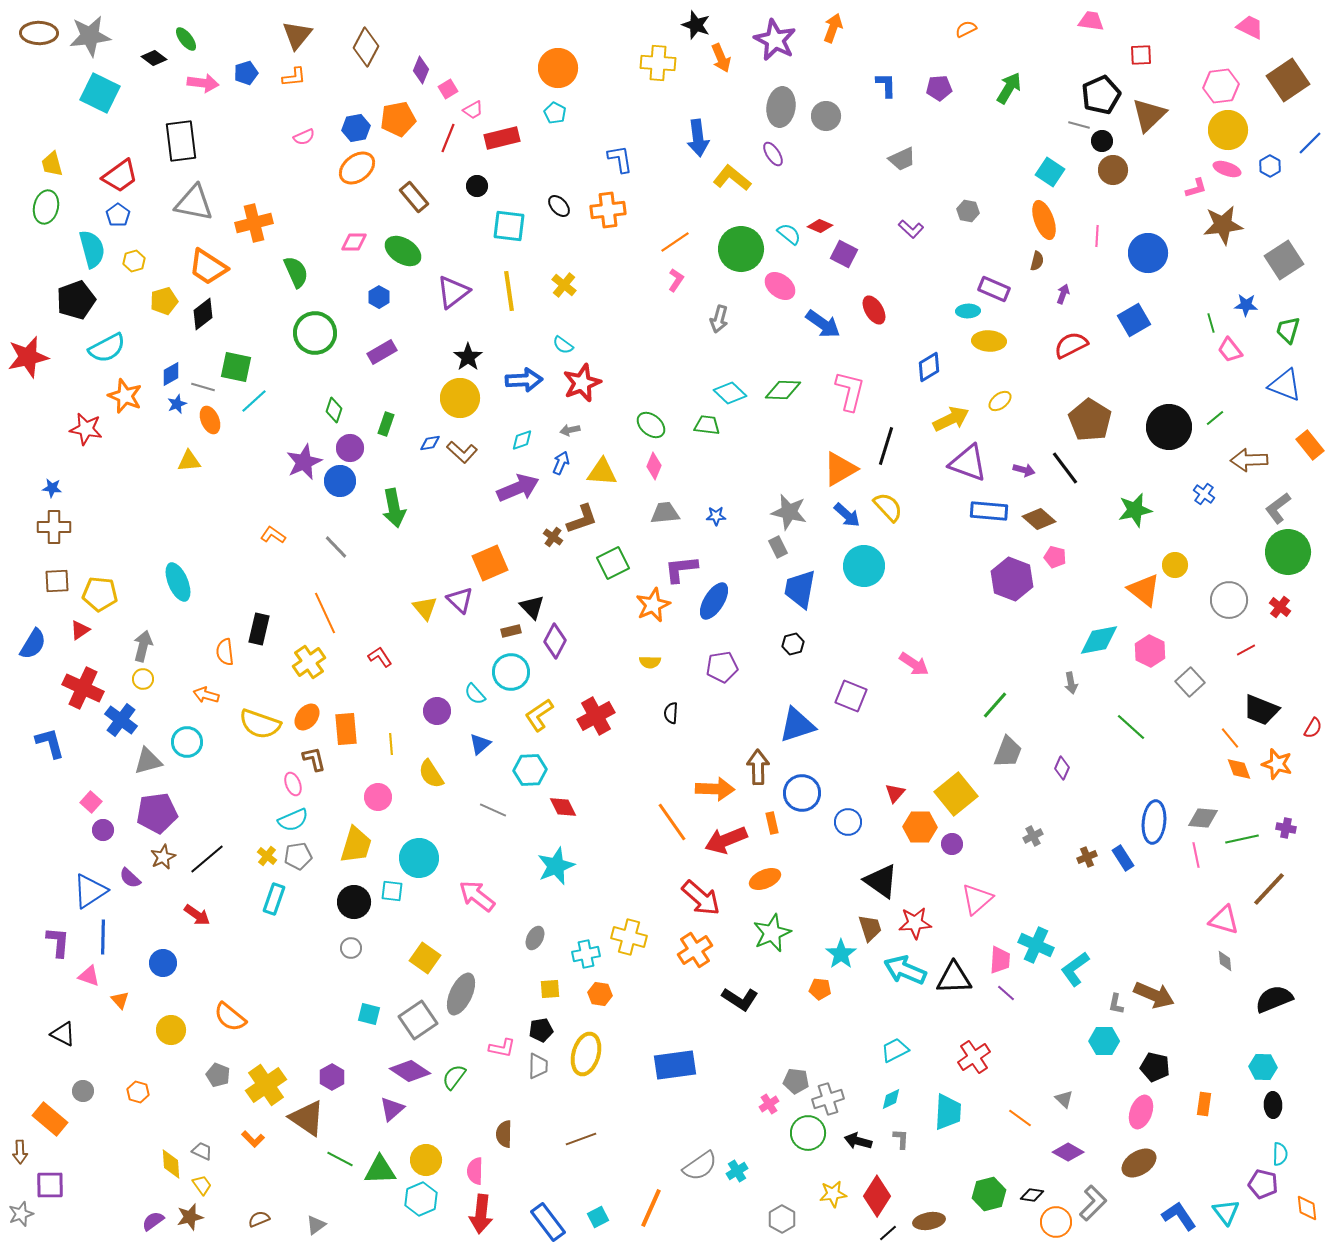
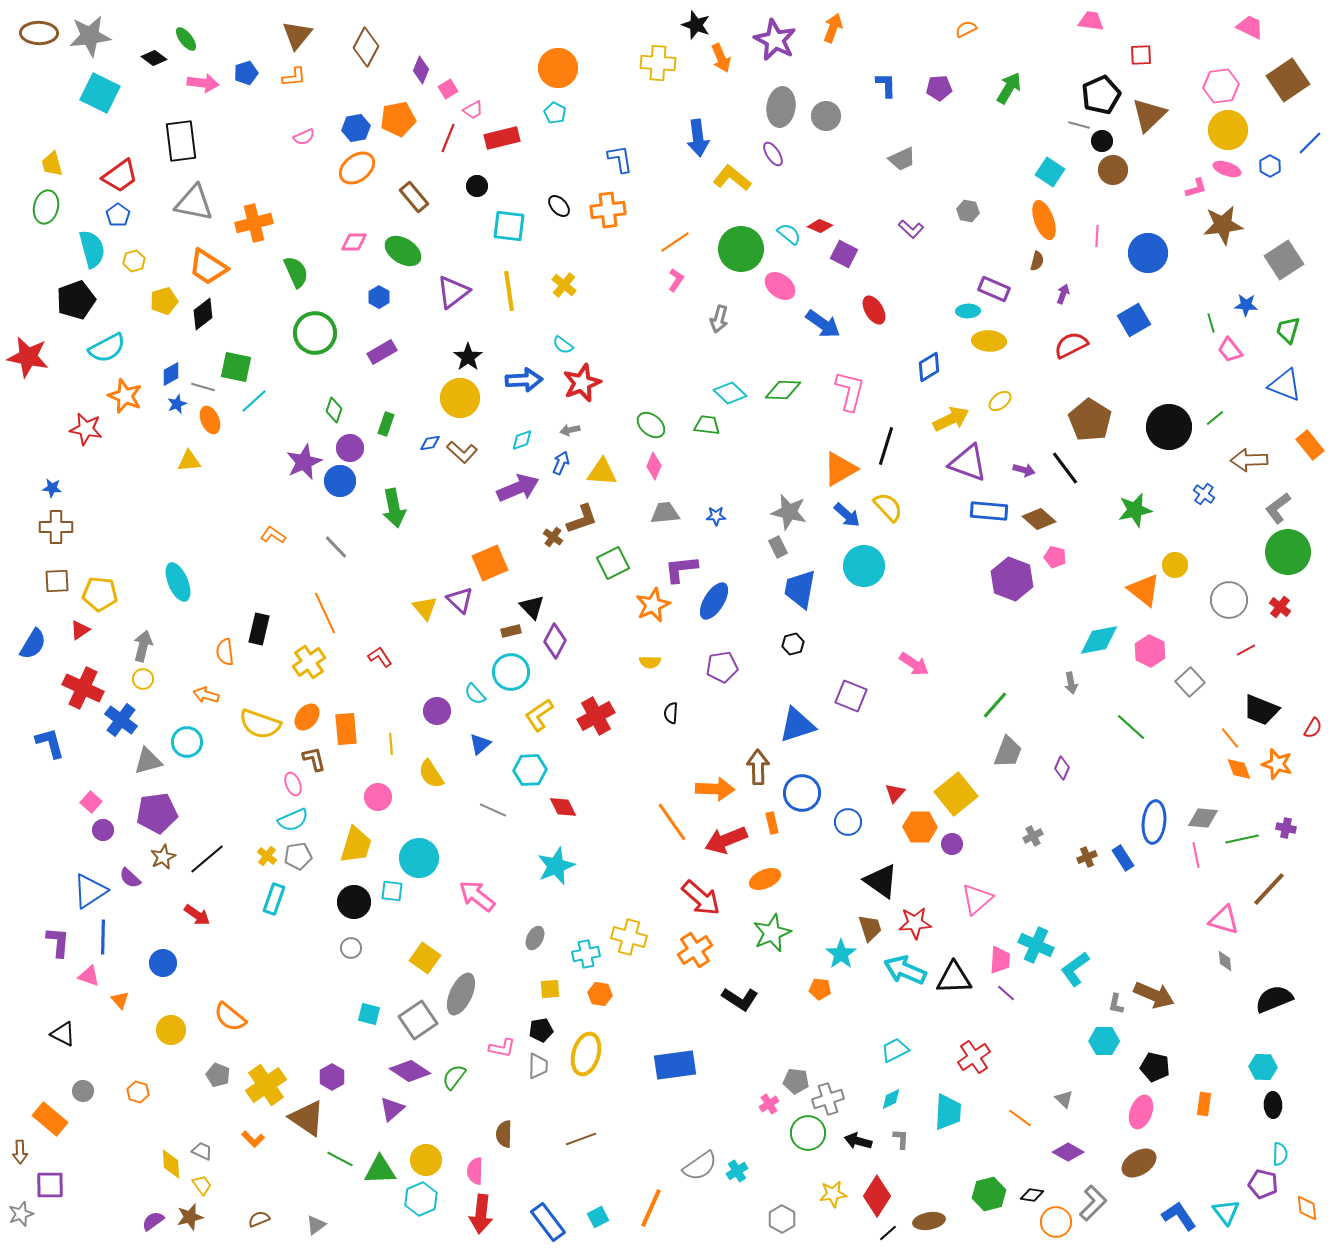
red star at (28, 357): rotated 24 degrees clockwise
brown cross at (54, 527): moved 2 px right
